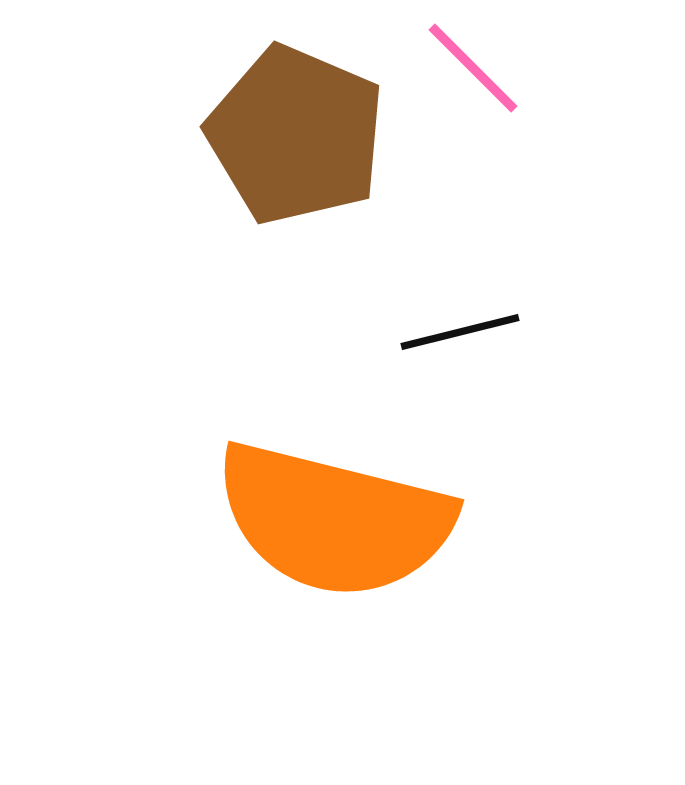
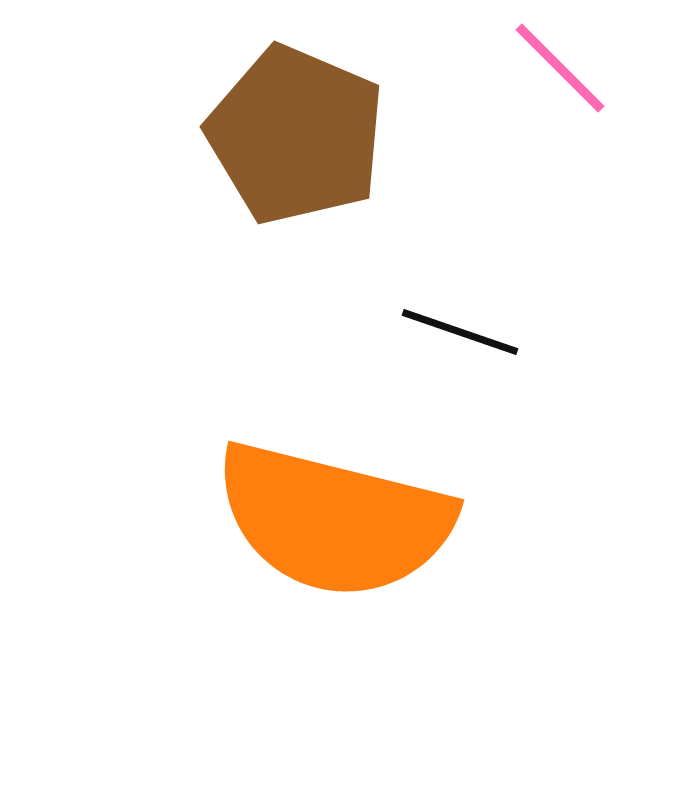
pink line: moved 87 px right
black line: rotated 33 degrees clockwise
